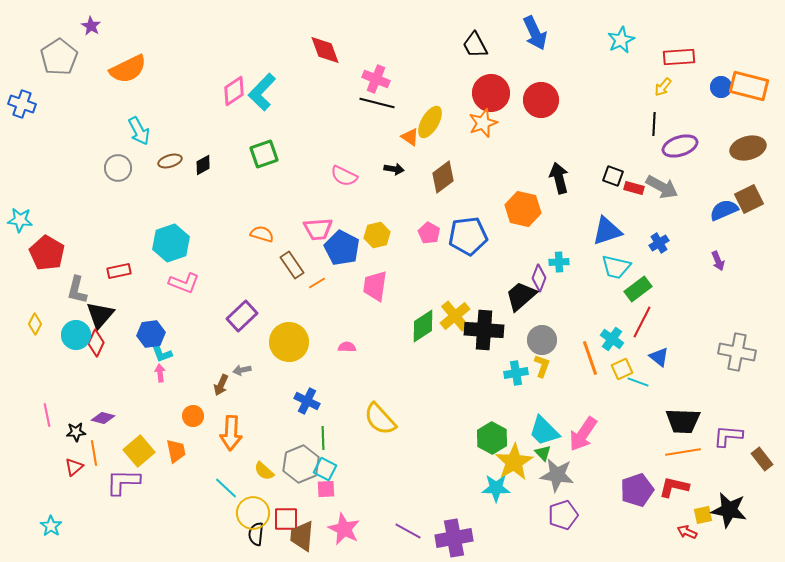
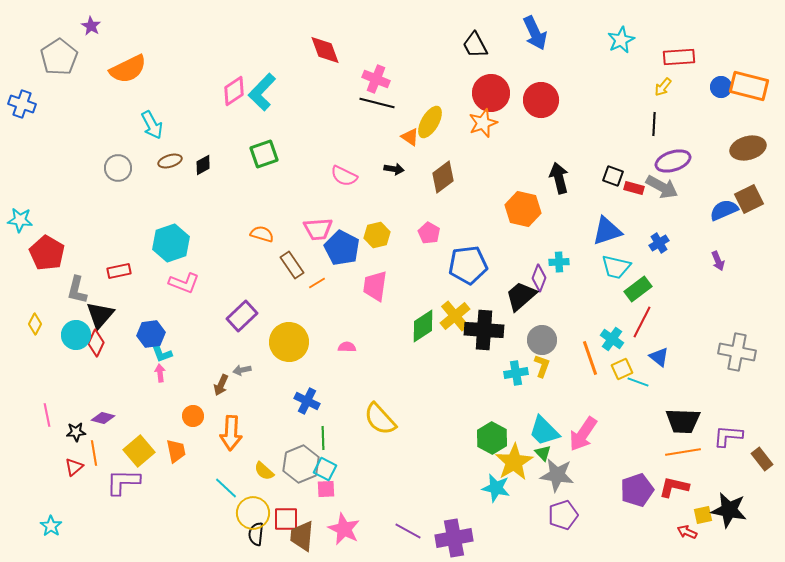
cyan arrow at (139, 131): moved 13 px right, 6 px up
purple ellipse at (680, 146): moved 7 px left, 15 px down
blue pentagon at (468, 236): moved 29 px down
cyan star at (496, 488): rotated 12 degrees clockwise
